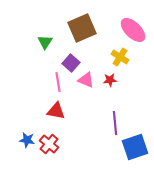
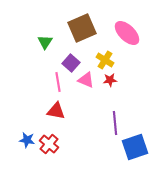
pink ellipse: moved 6 px left, 3 px down
yellow cross: moved 15 px left, 3 px down
